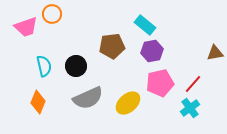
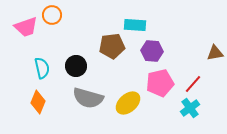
orange circle: moved 1 px down
cyan rectangle: moved 10 px left; rotated 35 degrees counterclockwise
purple hexagon: rotated 15 degrees clockwise
cyan semicircle: moved 2 px left, 2 px down
gray semicircle: rotated 40 degrees clockwise
